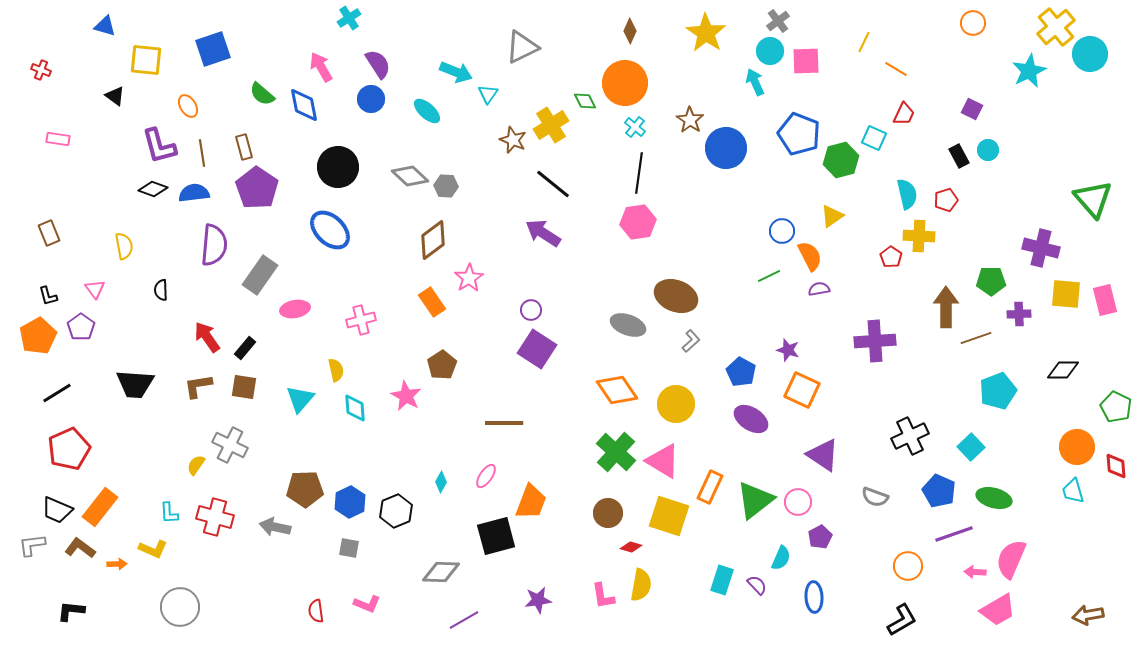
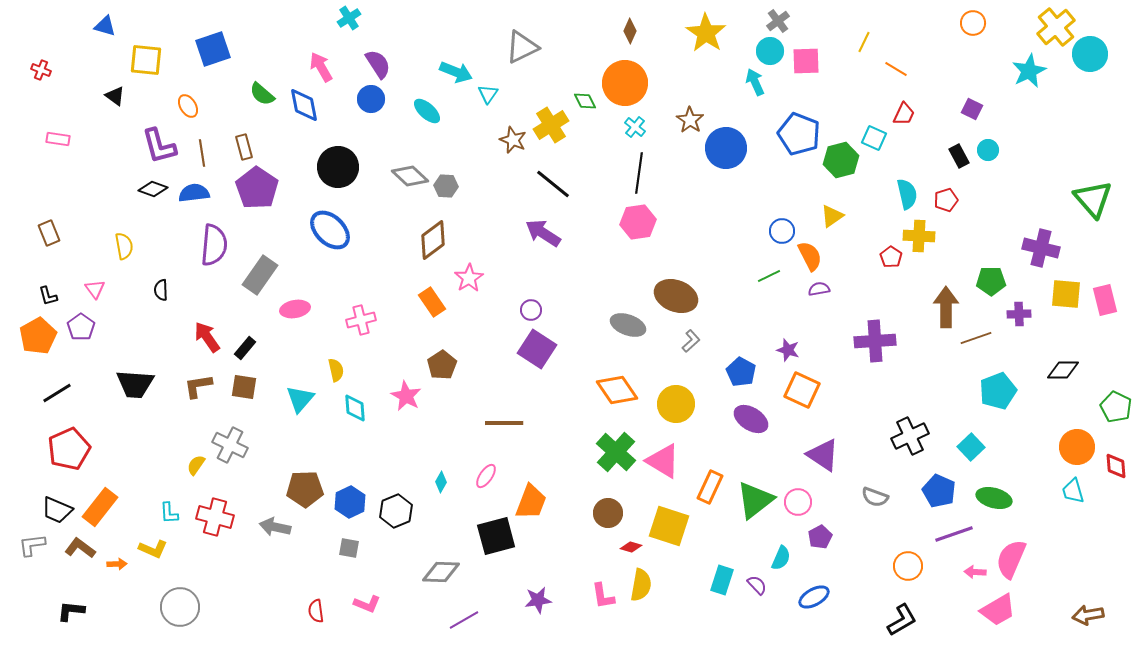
yellow square at (669, 516): moved 10 px down
blue ellipse at (814, 597): rotated 64 degrees clockwise
